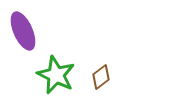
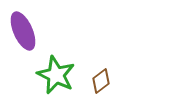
brown diamond: moved 4 px down
